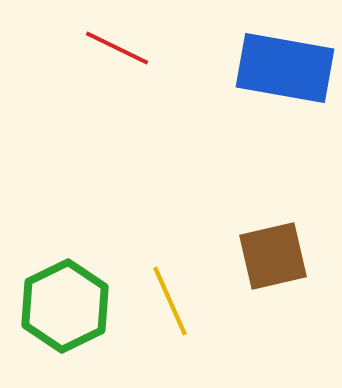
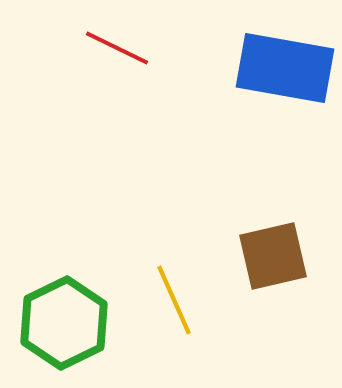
yellow line: moved 4 px right, 1 px up
green hexagon: moved 1 px left, 17 px down
